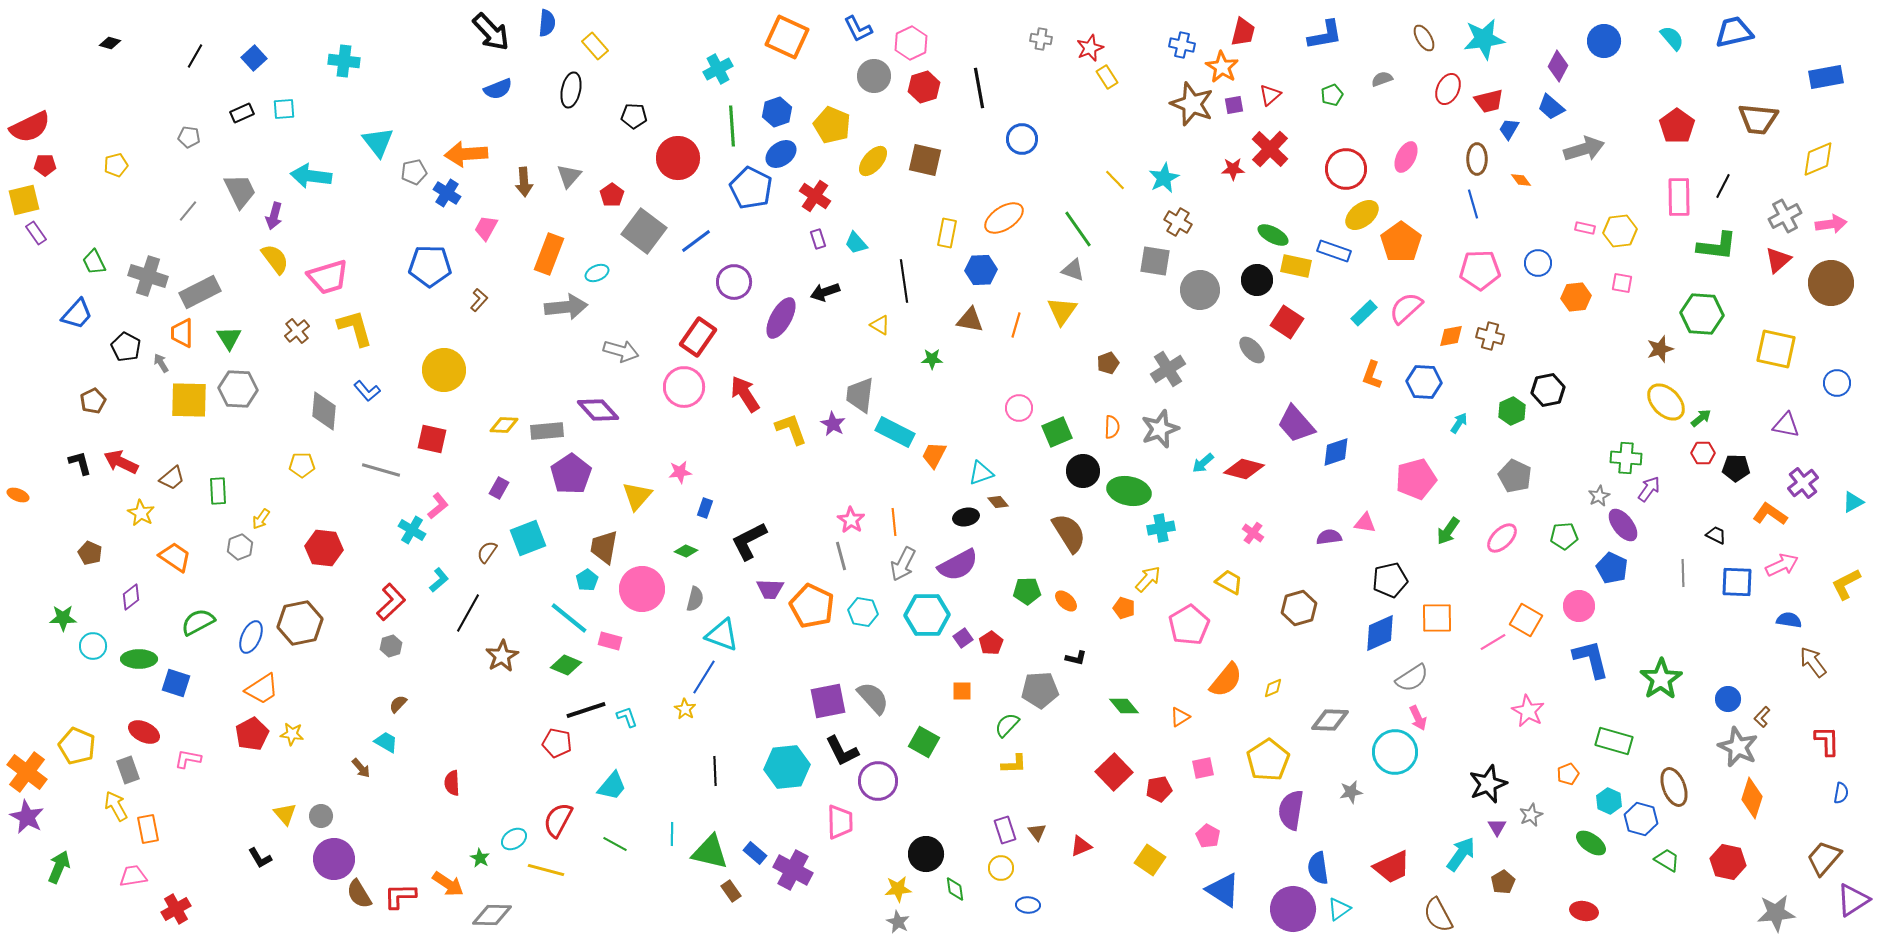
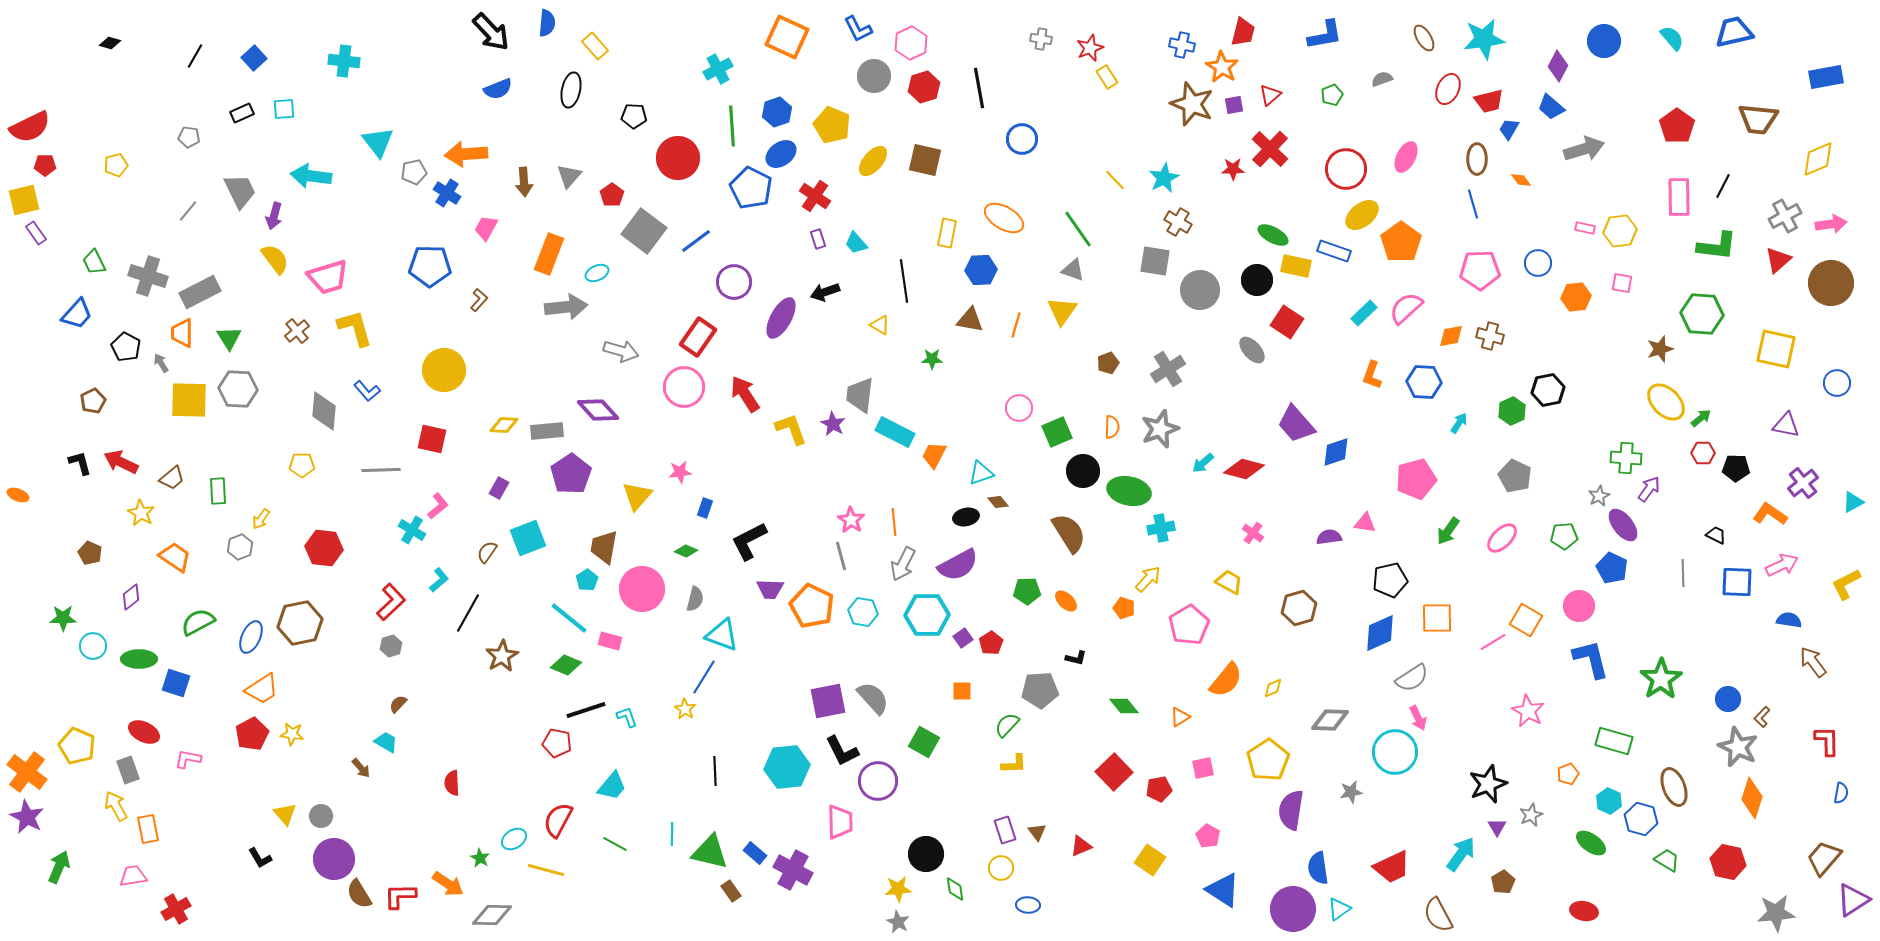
orange ellipse at (1004, 218): rotated 63 degrees clockwise
gray line at (381, 470): rotated 18 degrees counterclockwise
